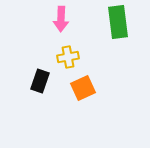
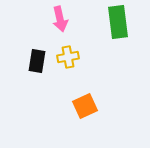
pink arrow: moved 1 px left; rotated 15 degrees counterclockwise
black rectangle: moved 3 px left, 20 px up; rotated 10 degrees counterclockwise
orange square: moved 2 px right, 18 px down
